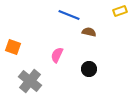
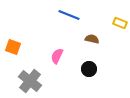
yellow rectangle: moved 12 px down; rotated 40 degrees clockwise
brown semicircle: moved 3 px right, 7 px down
pink semicircle: moved 1 px down
